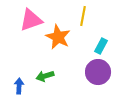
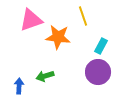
yellow line: rotated 30 degrees counterclockwise
orange star: rotated 20 degrees counterclockwise
